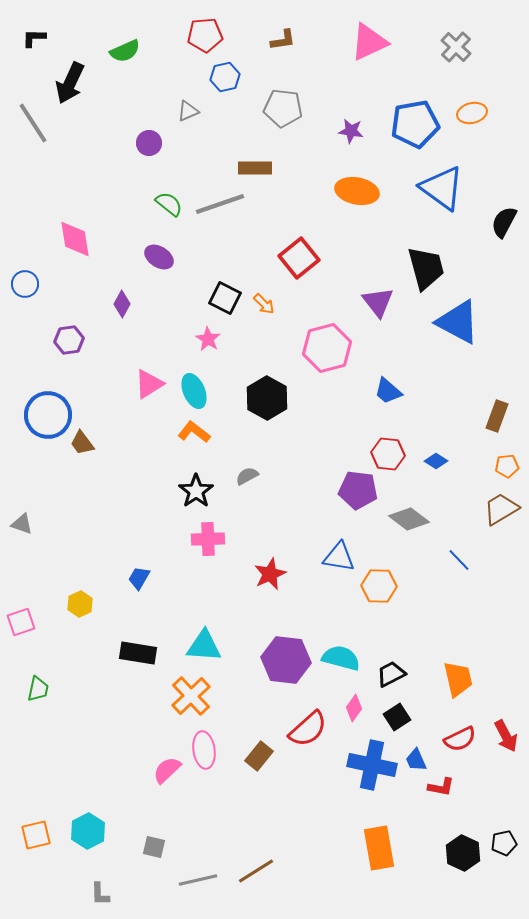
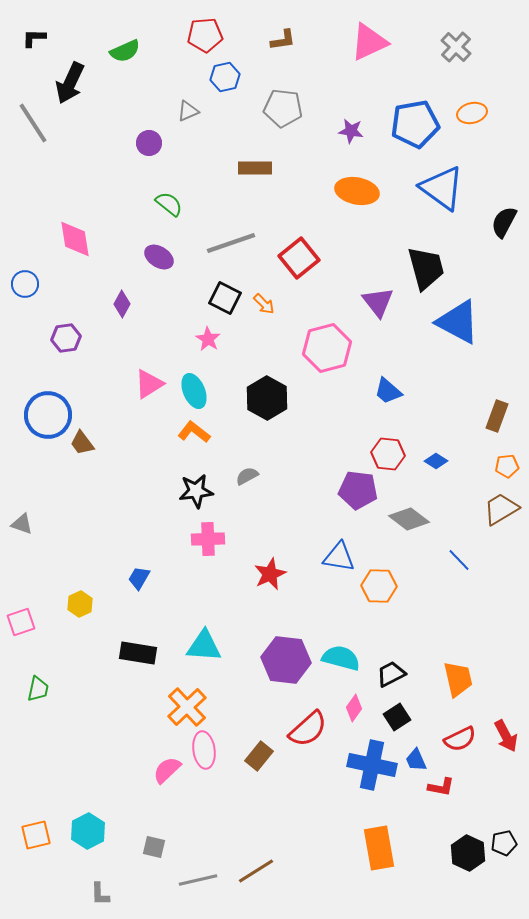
gray line at (220, 204): moved 11 px right, 39 px down
purple hexagon at (69, 340): moved 3 px left, 2 px up
black star at (196, 491): rotated 28 degrees clockwise
orange cross at (191, 696): moved 4 px left, 11 px down
black hexagon at (463, 853): moved 5 px right
